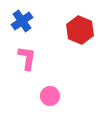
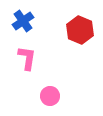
blue cross: moved 1 px right
